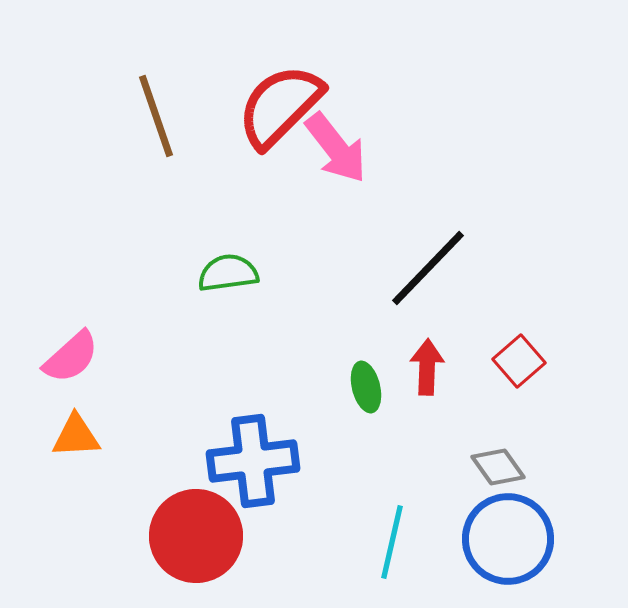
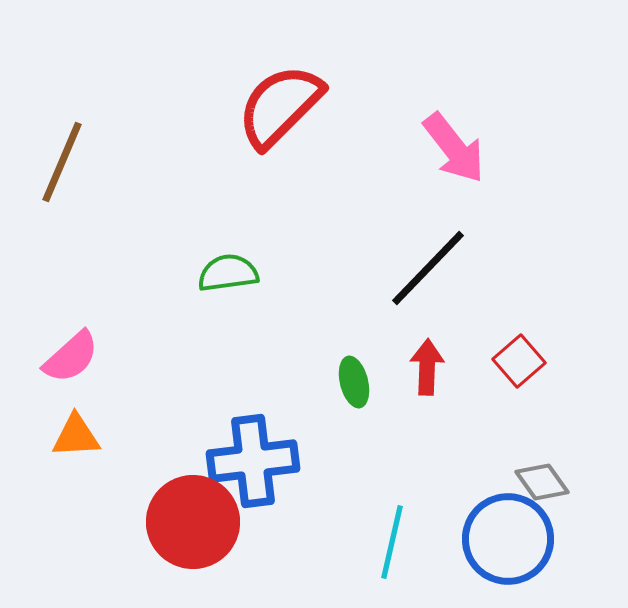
brown line: moved 94 px left, 46 px down; rotated 42 degrees clockwise
pink arrow: moved 118 px right
green ellipse: moved 12 px left, 5 px up
gray diamond: moved 44 px right, 15 px down
red circle: moved 3 px left, 14 px up
